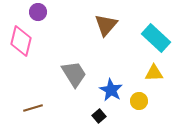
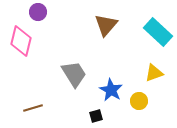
cyan rectangle: moved 2 px right, 6 px up
yellow triangle: rotated 18 degrees counterclockwise
black square: moved 3 px left; rotated 24 degrees clockwise
